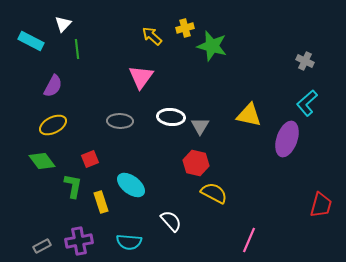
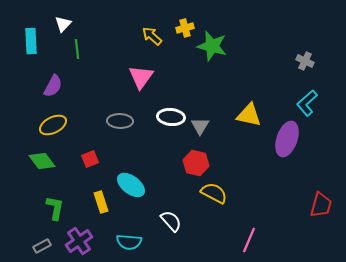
cyan rectangle: rotated 60 degrees clockwise
green L-shape: moved 18 px left, 22 px down
purple cross: rotated 24 degrees counterclockwise
